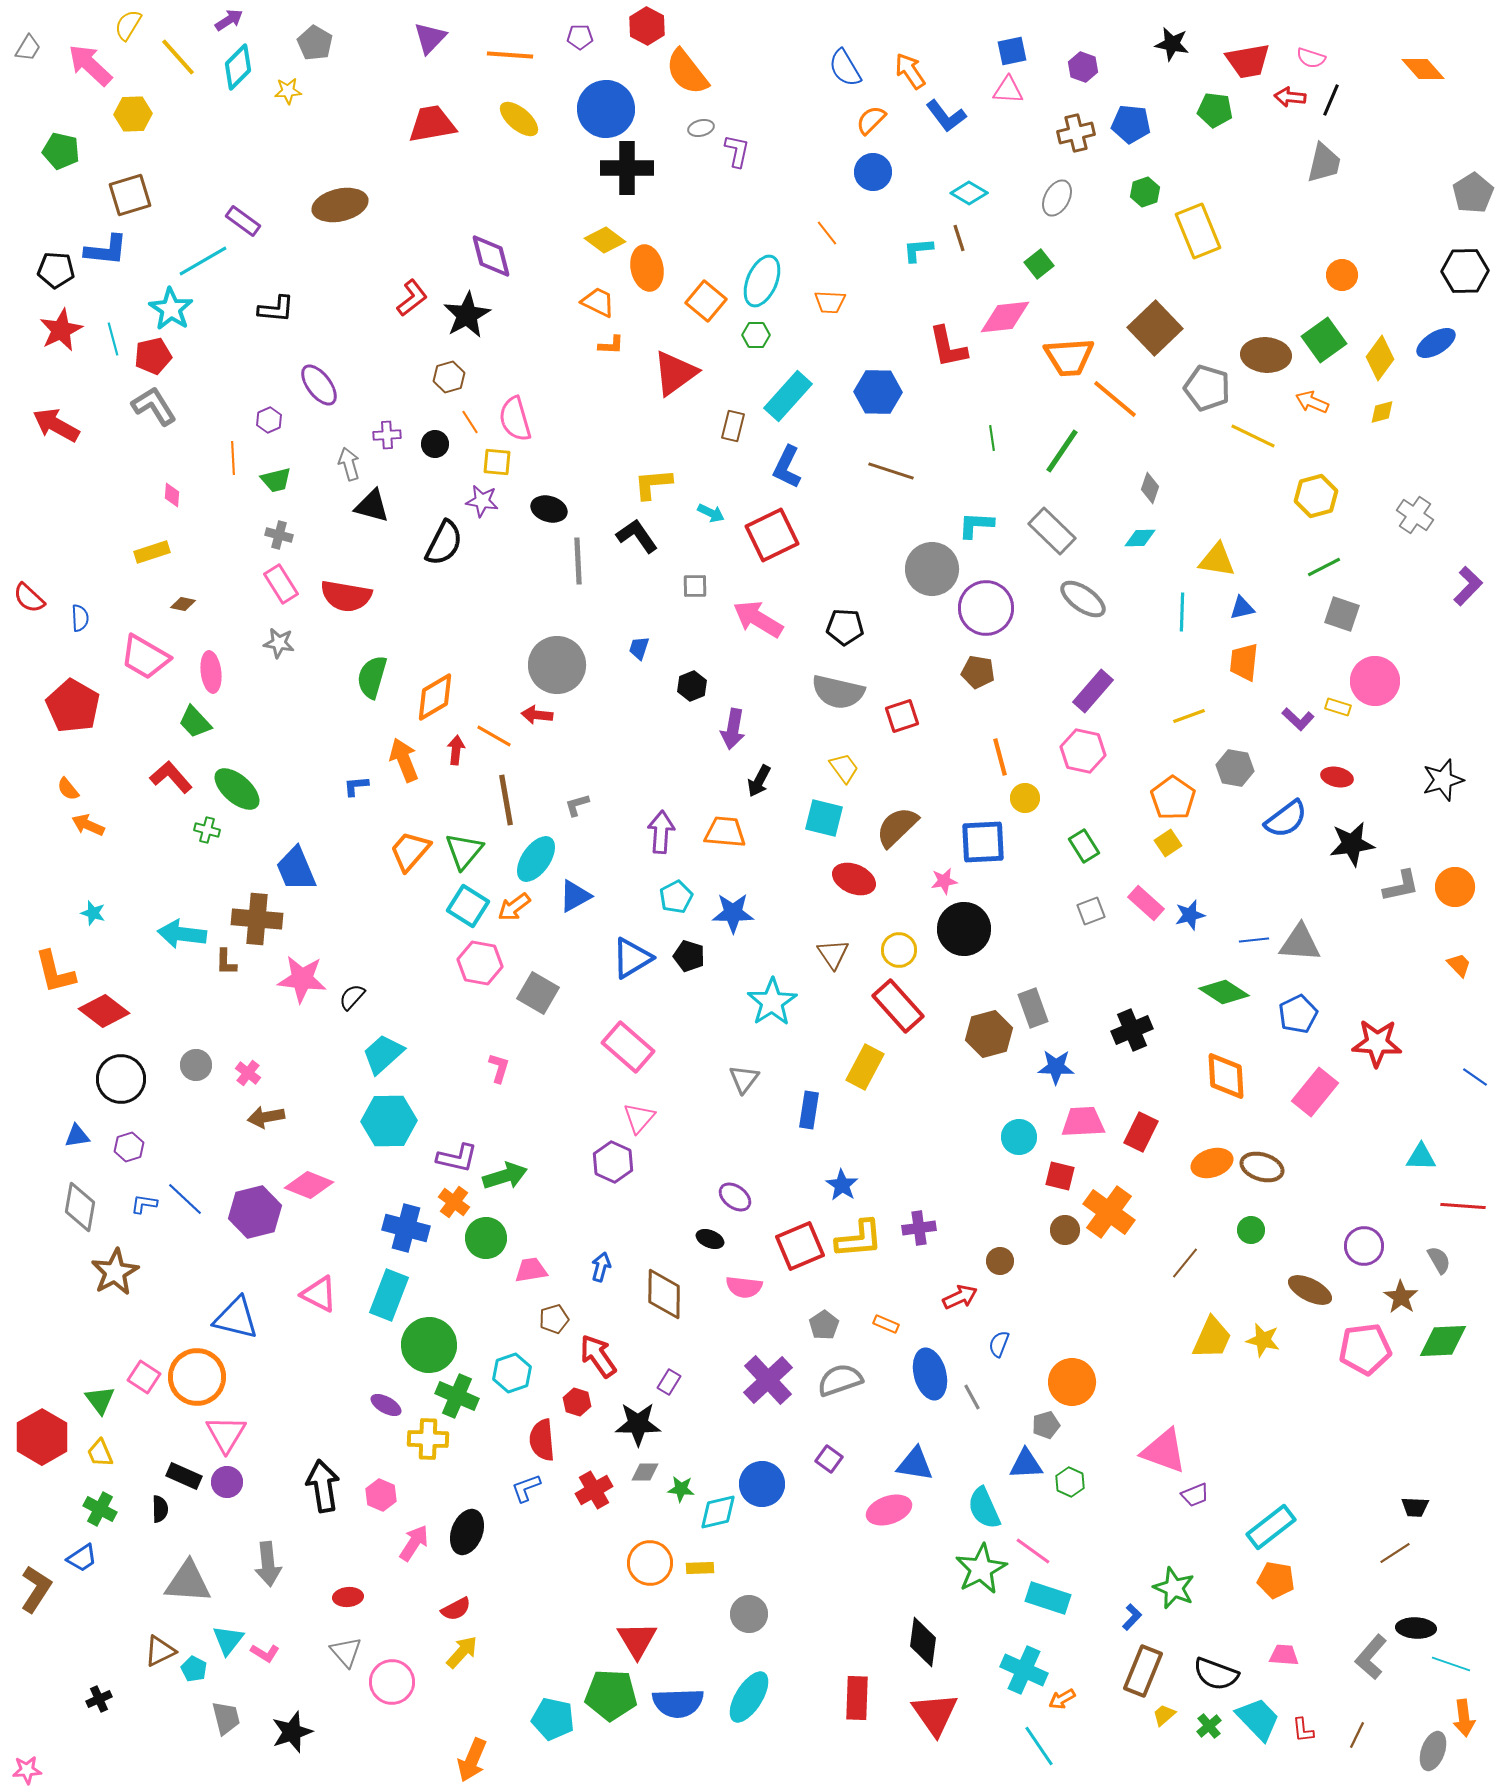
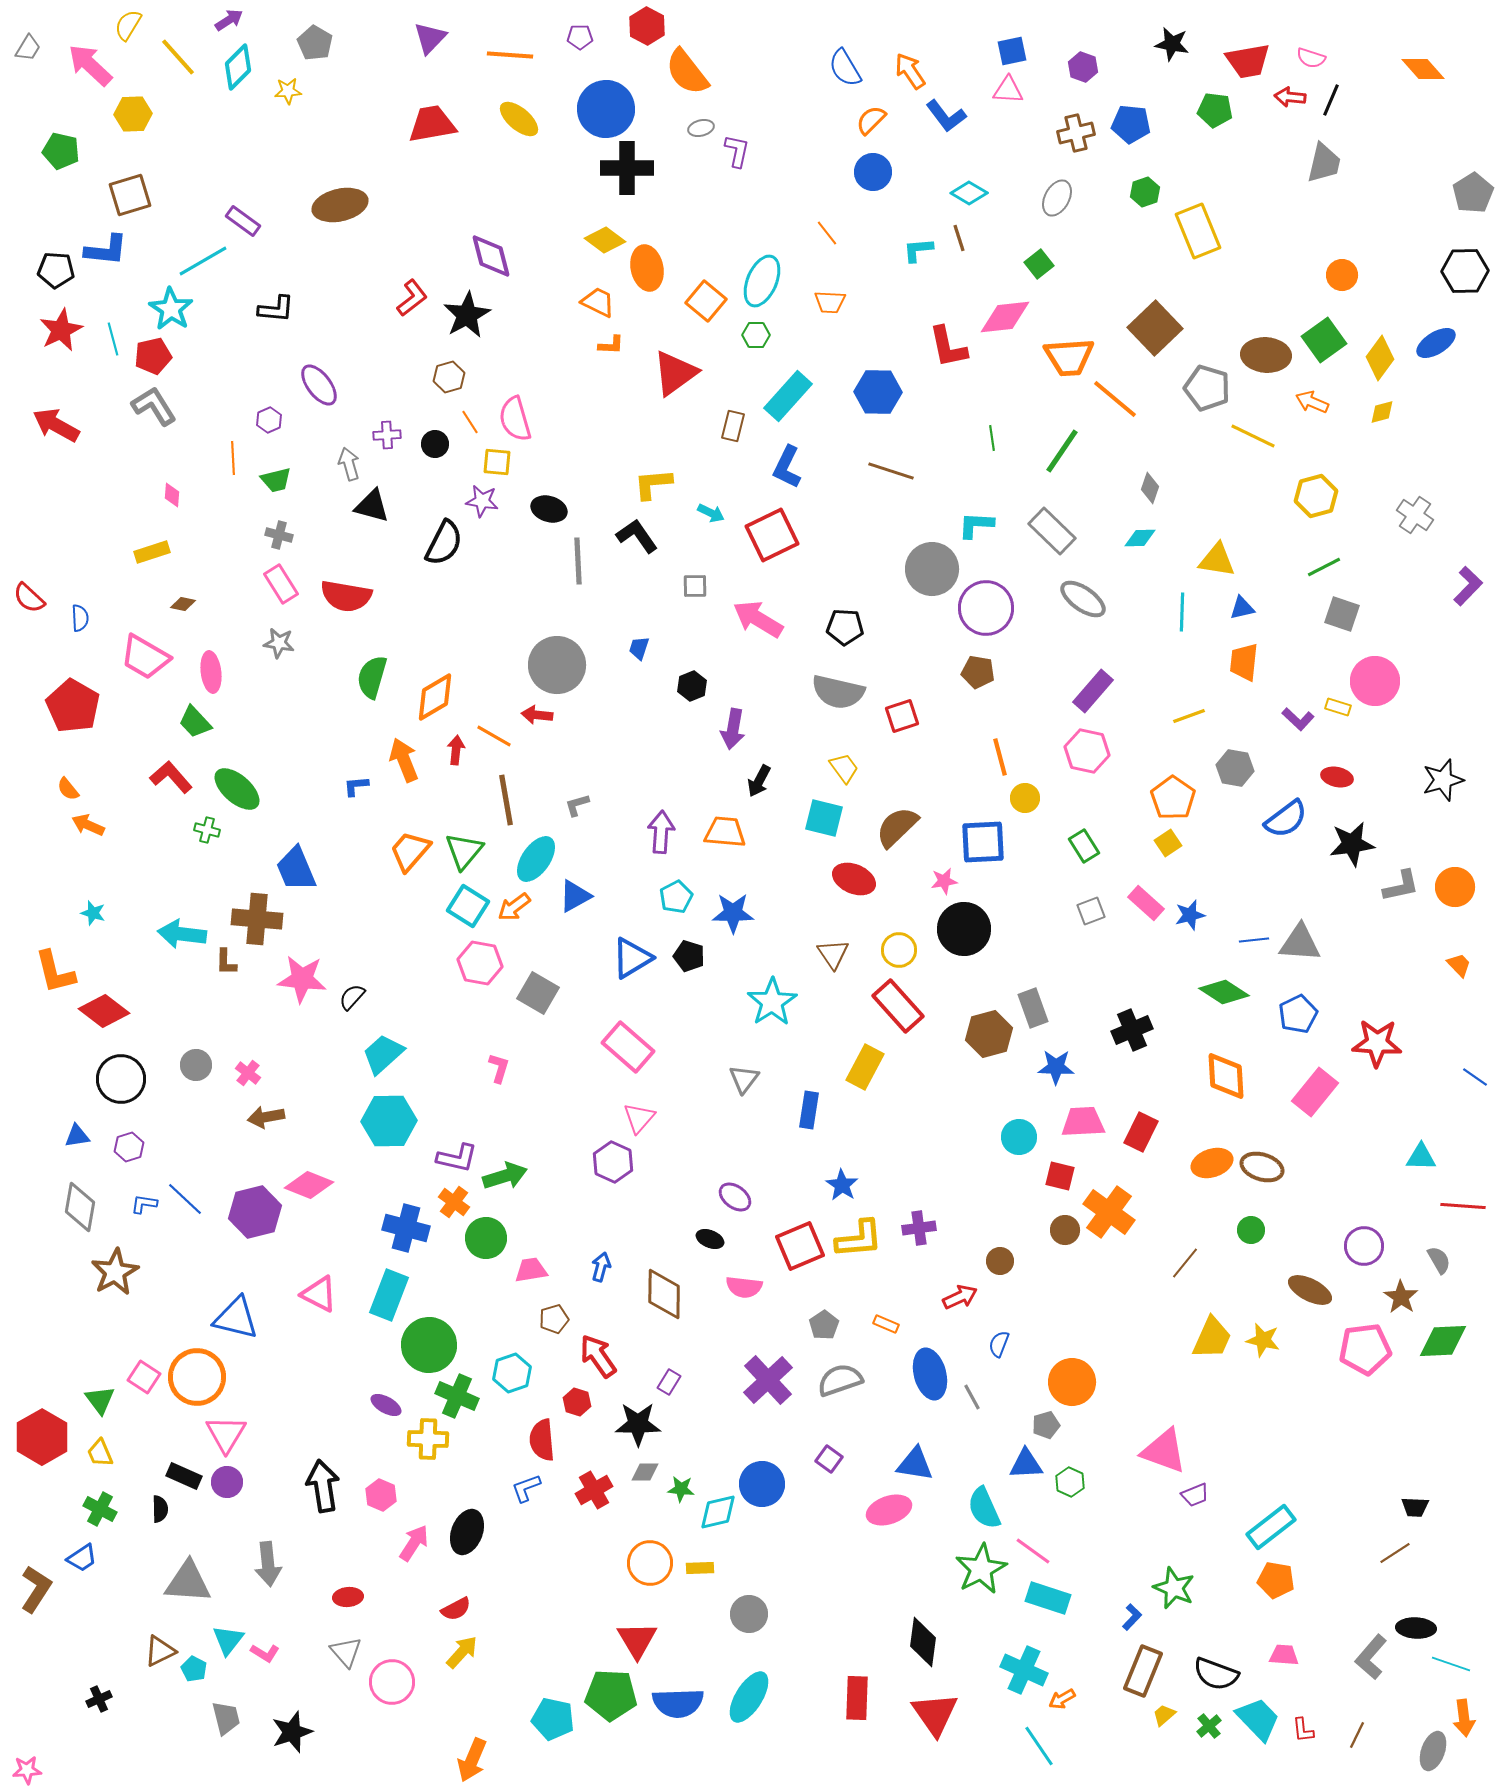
pink hexagon at (1083, 751): moved 4 px right
